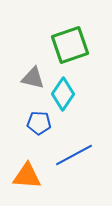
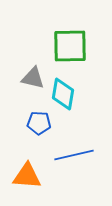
green square: moved 1 px down; rotated 18 degrees clockwise
cyan diamond: rotated 24 degrees counterclockwise
blue line: rotated 15 degrees clockwise
